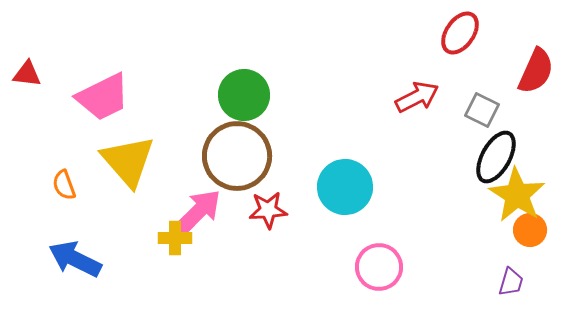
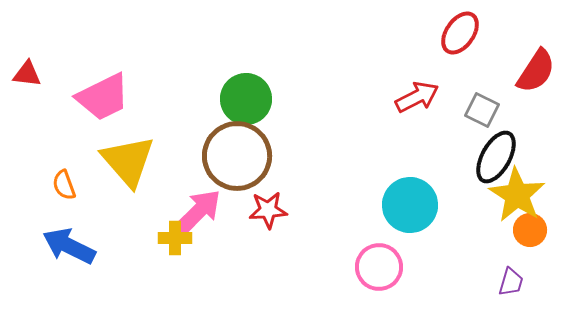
red semicircle: rotated 9 degrees clockwise
green circle: moved 2 px right, 4 px down
cyan circle: moved 65 px right, 18 px down
blue arrow: moved 6 px left, 13 px up
